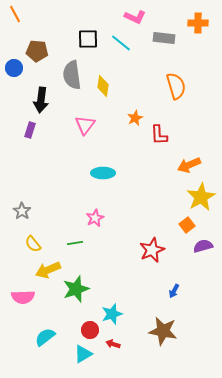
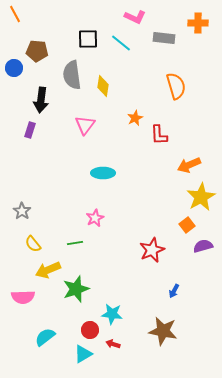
cyan star: rotated 25 degrees clockwise
